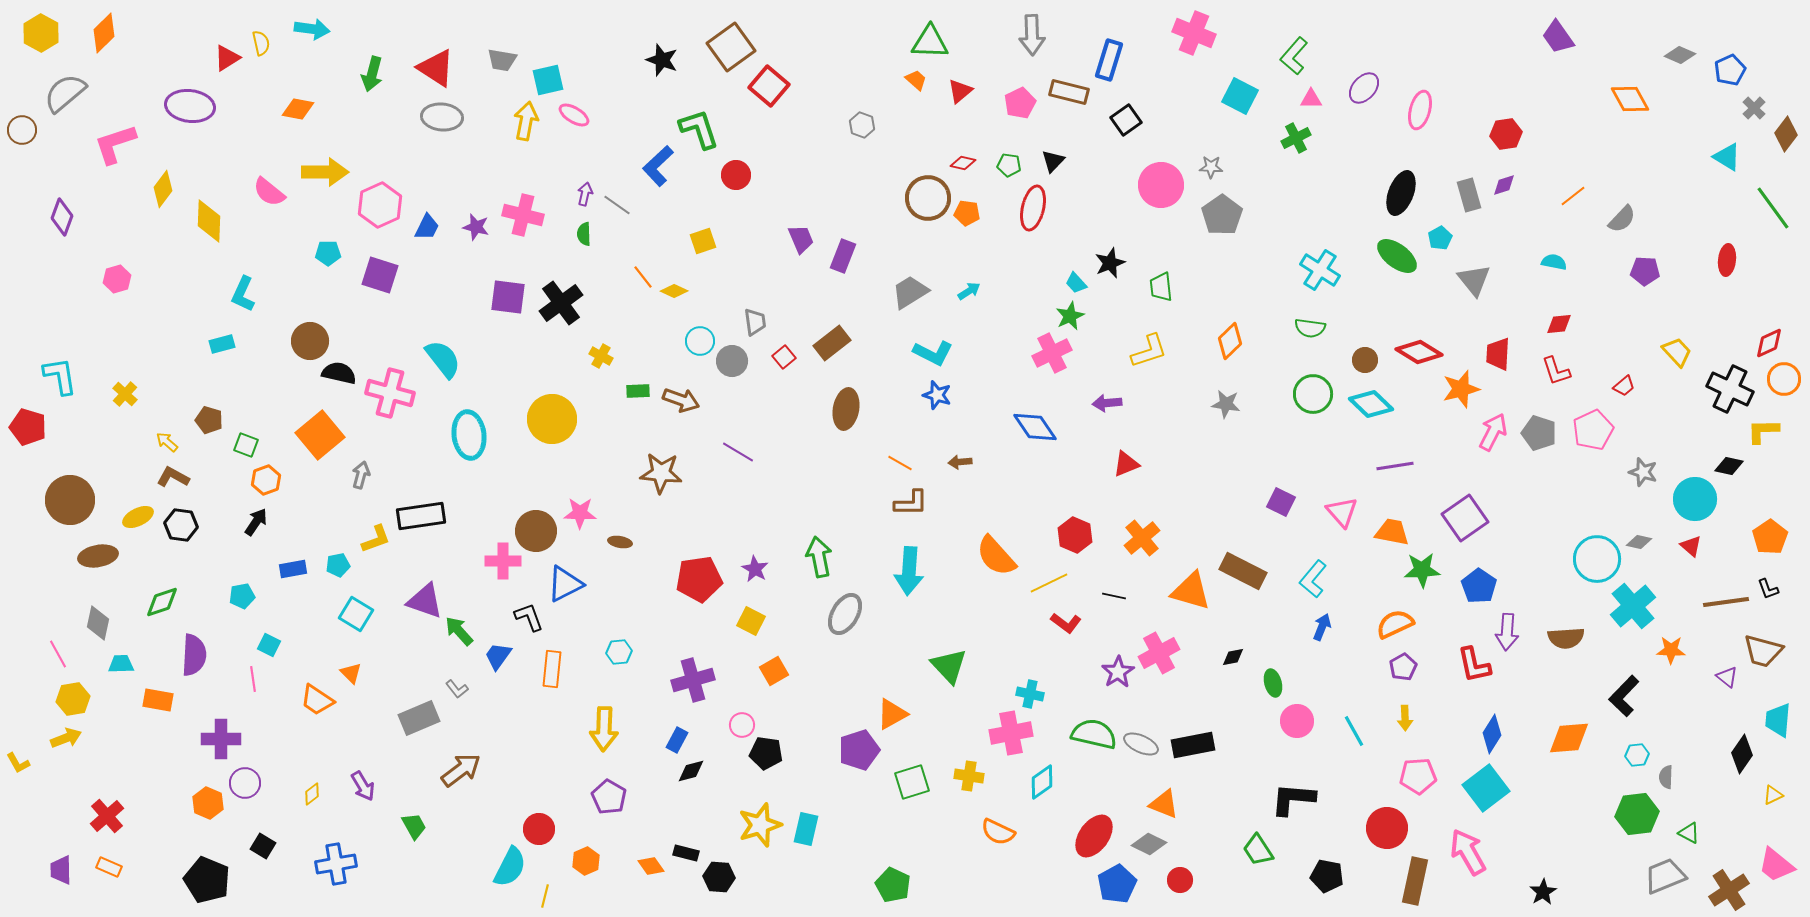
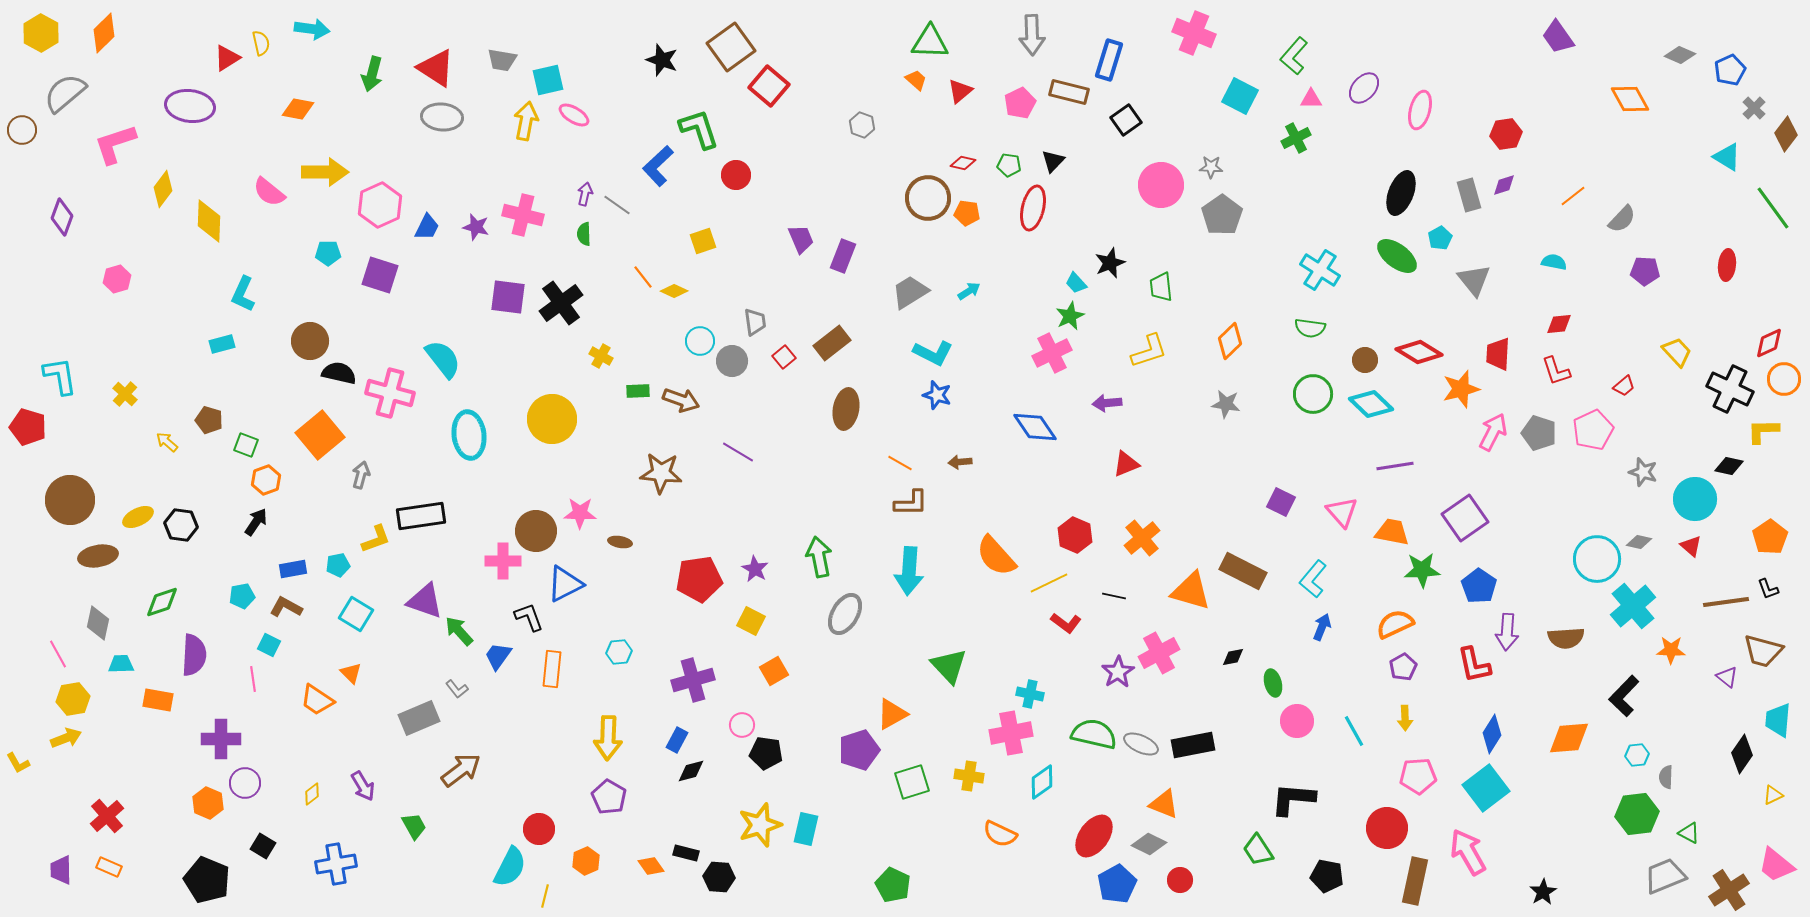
red ellipse at (1727, 260): moved 5 px down
brown L-shape at (173, 477): moved 113 px right, 130 px down
yellow arrow at (604, 729): moved 4 px right, 9 px down
orange semicircle at (998, 832): moved 2 px right, 2 px down
